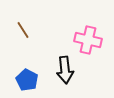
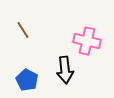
pink cross: moved 1 px left, 1 px down
